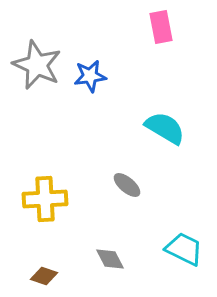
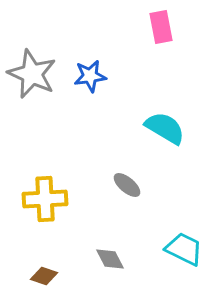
gray star: moved 5 px left, 9 px down
